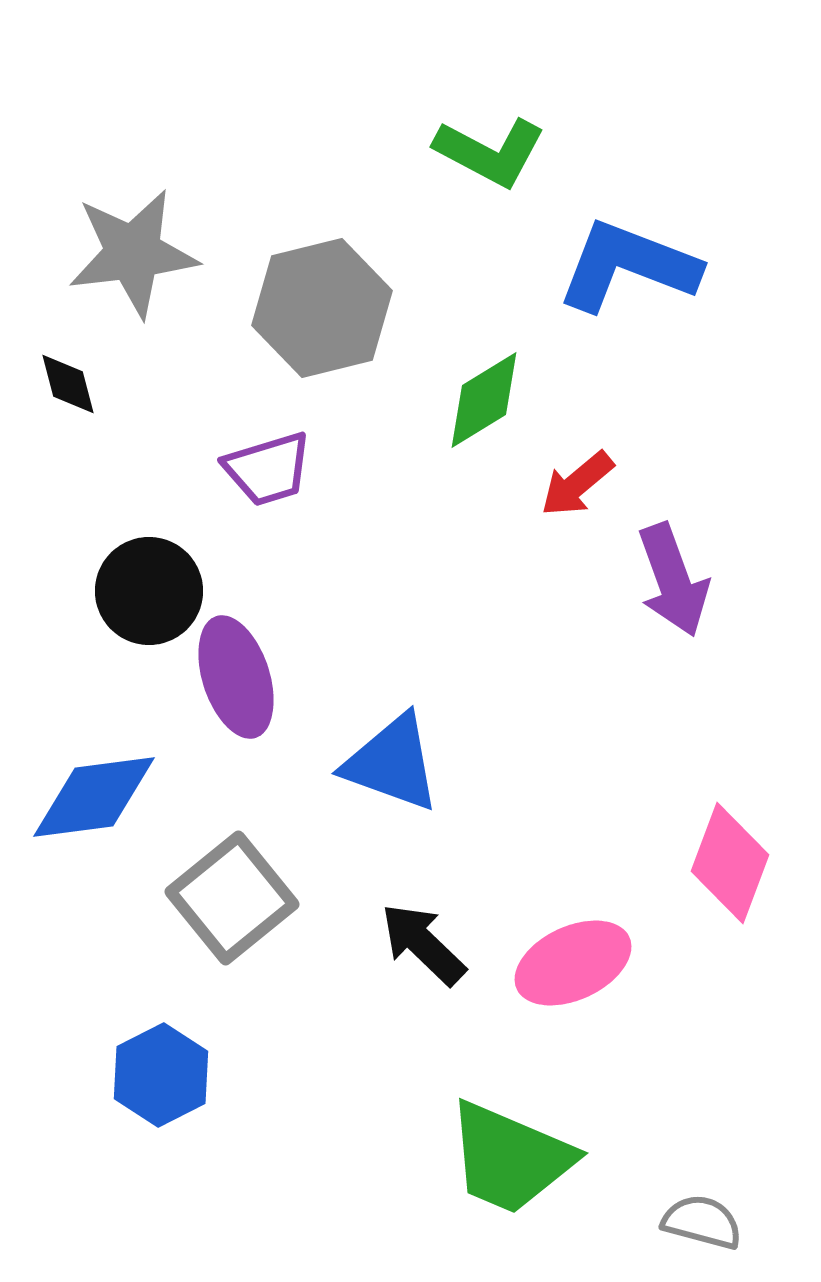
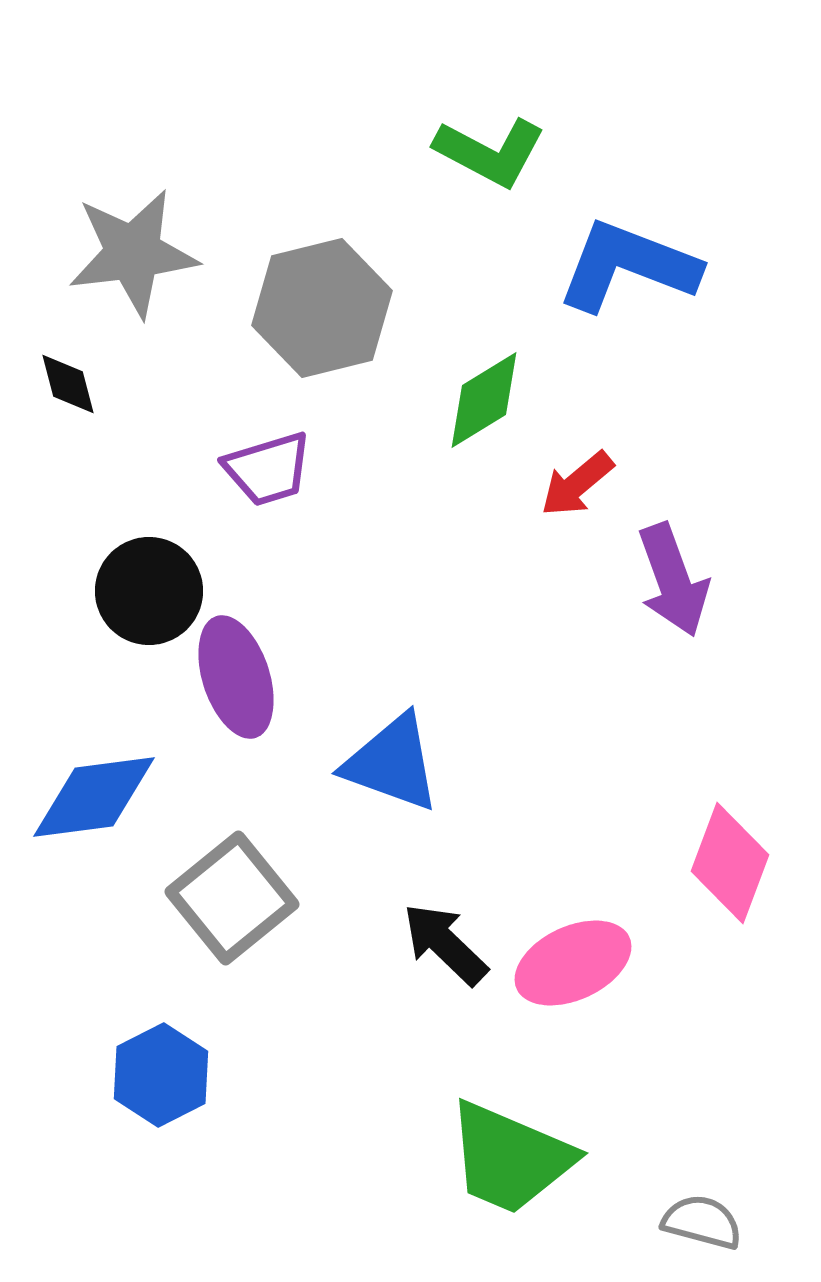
black arrow: moved 22 px right
